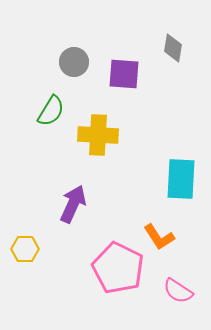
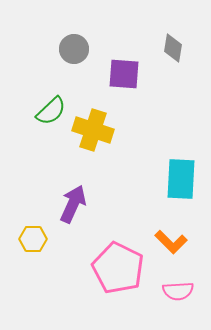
gray circle: moved 13 px up
green semicircle: rotated 16 degrees clockwise
yellow cross: moved 5 px left, 5 px up; rotated 15 degrees clockwise
orange L-shape: moved 12 px right, 5 px down; rotated 12 degrees counterclockwise
yellow hexagon: moved 8 px right, 10 px up
pink semicircle: rotated 36 degrees counterclockwise
